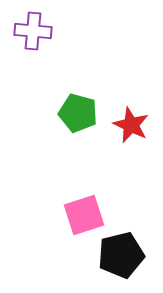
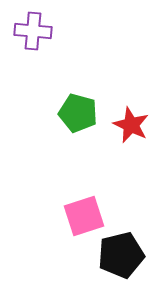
pink square: moved 1 px down
